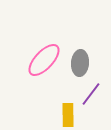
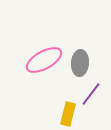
pink ellipse: rotated 18 degrees clockwise
yellow rectangle: moved 1 px up; rotated 15 degrees clockwise
